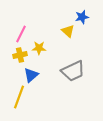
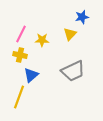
yellow triangle: moved 2 px right, 3 px down; rotated 32 degrees clockwise
yellow star: moved 3 px right, 8 px up
yellow cross: rotated 24 degrees clockwise
